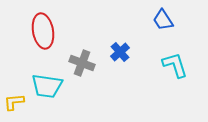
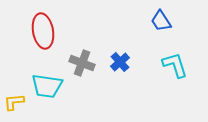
blue trapezoid: moved 2 px left, 1 px down
blue cross: moved 10 px down
